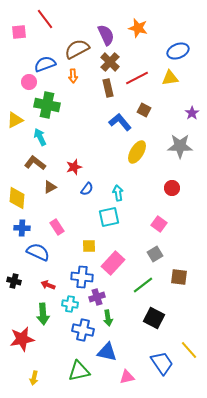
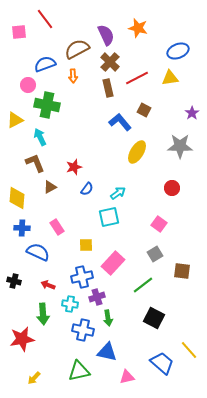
pink circle at (29, 82): moved 1 px left, 3 px down
brown L-shape at (35, 163): rotated 30 degrees clockwise
cyan arrow at (118, 193): rotated 63 degrees clockwise
yellow square at (89, 246): moved 3 px left, 1 px up
blue cross at (82, 277): rotated 20 degrees counterclockwise
brown square at (179, 277): moved 3 px right, 6 px up
blue trapezoid at (162, 363): rotated 15 degrees counterclockwise
yellow arrow at (34, 378): rotated 32 degrees clockwise
